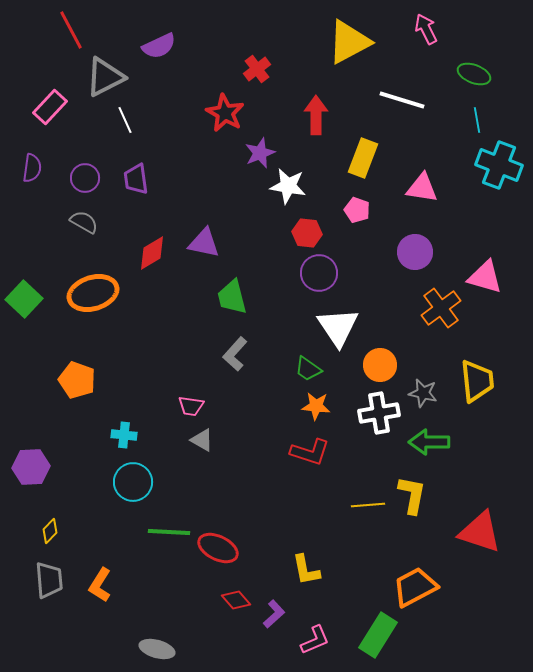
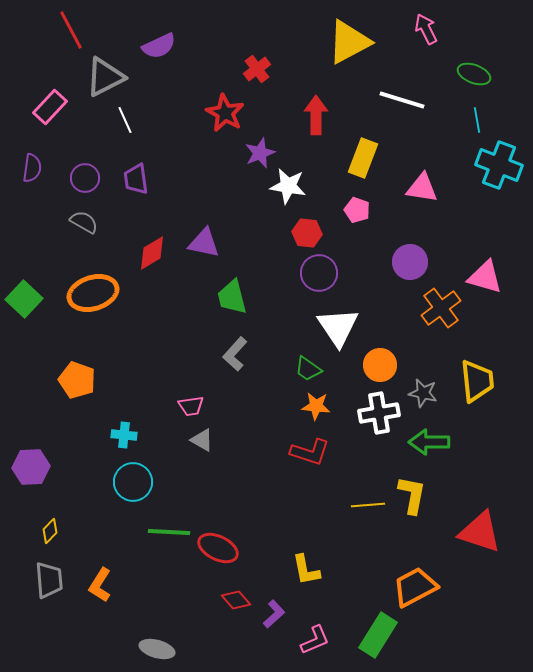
purple circle at (415, 252): moved 5 px left, 10 px down
pink trapezoid at (191, 406): rotated 16 degrees counterclockwise
